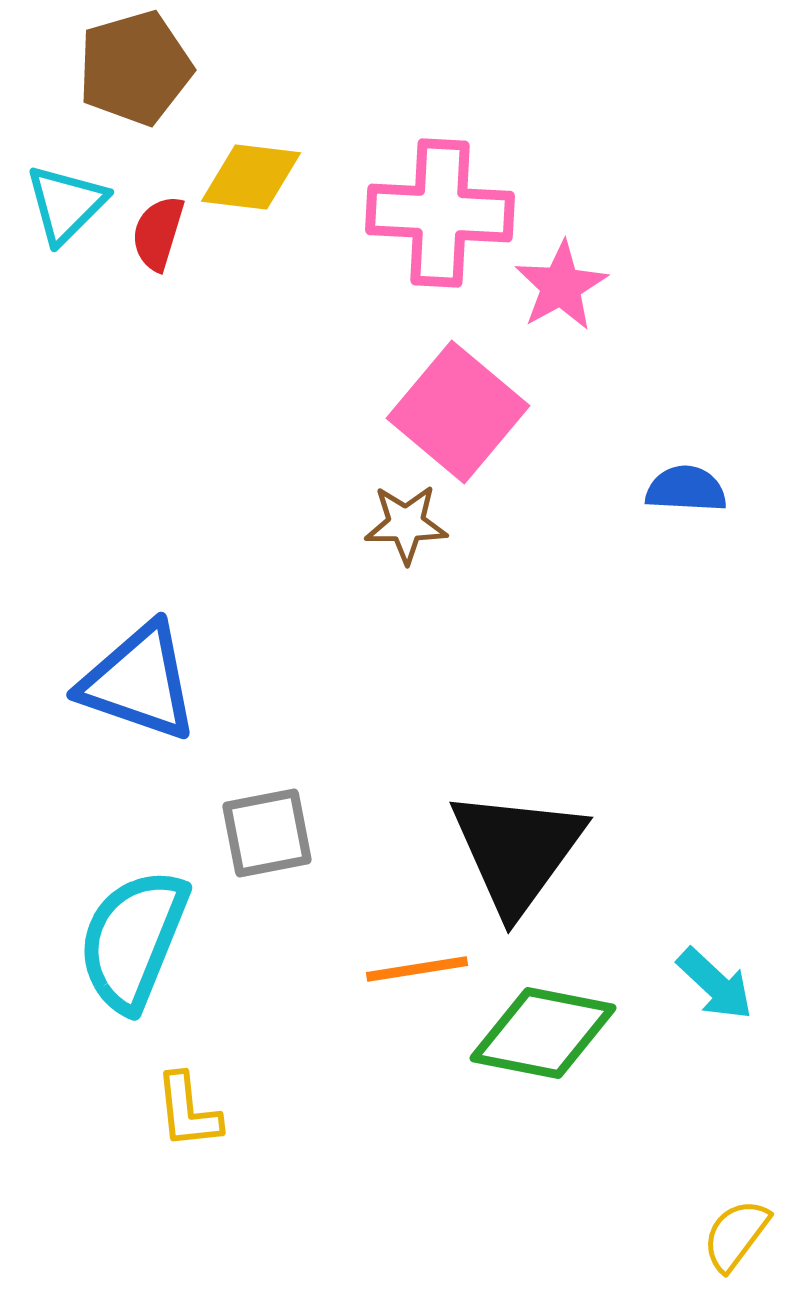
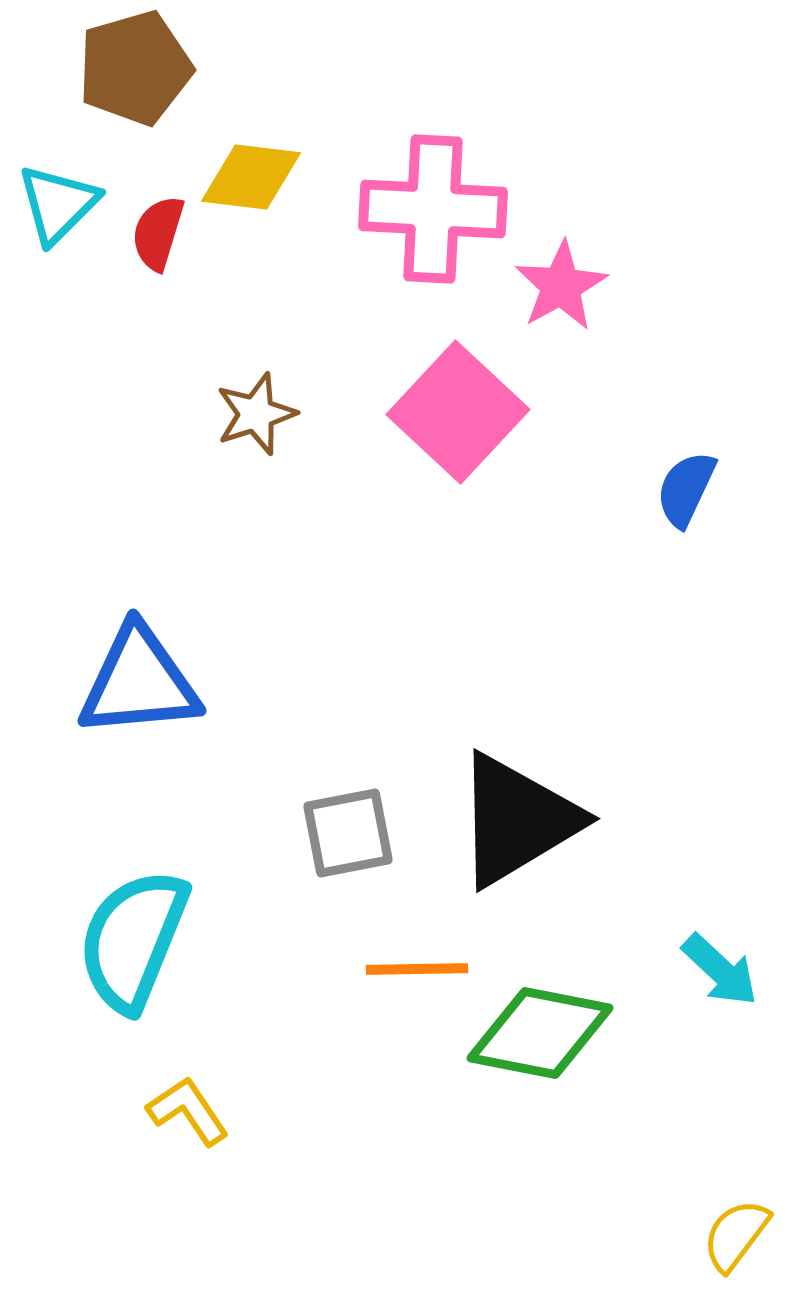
cyan triangle: moved 8 px left
pink cross: moved 7 px left, 4 px up
pink square: rotated 3 degrees clockwise
blue semicircle: rotated 68 degrees counterclockwise
brown star: moved 150 px left, 110 px up; rotated 18 degrees counterclockwise
blue triangle: rotated 24 degrees counterclockwise
gray square: moved 81 px right
black triangle: moved 31 px up; rotated 23 degrees clockwise
orange line: rotated 8 degrees clockwise
cyan arrow: moved 5 px right, 14 px up
green diamond: moved 3 px left
yellow L-shape: rotated 152 degrees clockwise
